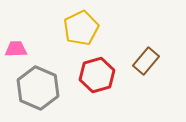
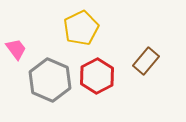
pink trapezoid: rotated 55 degrees clockwise
red hexagon: moved 1 px down; rotated 12 degrees counterclockwise
gray hexagon: moved 12 px right, 8 px up
